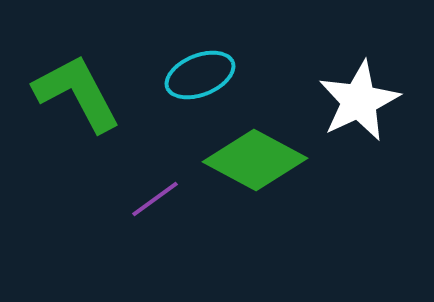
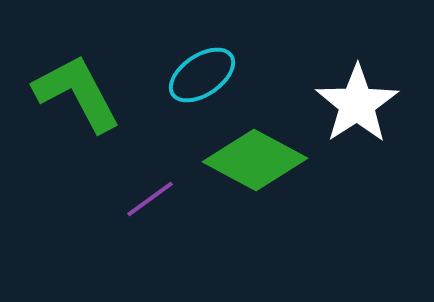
cyan ellipse: moved 2 px right; rotated 12 degrees counterclockwise
white star: moved 2 px left, 3 px down; rotated 8 degrees counterclockwise
purple line: moved 5 px left
